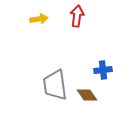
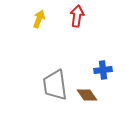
yellow arrow: rotated 60 degrees counterclockwise
